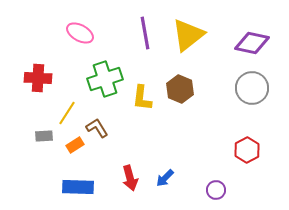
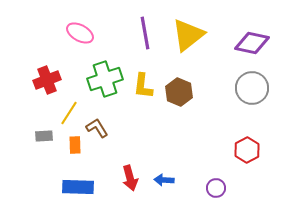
red cross: moved 9 px right, 2 px down; rotated 24 degrees counterclockwise
brown hexagon: moved 1 px left, 3 px down
yellow L-shape: moved 1 px right, 12 px up
yellow line: moved 2 px right
orange rectangle: rotated 60 degrees counterclockwise
blue arrow: moved 1 px left, 2 px down; rotated 48 degrees clockwise
purple circle: moved 2 px up
